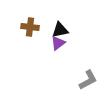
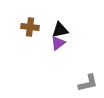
gray L-shape: moved 3 px down; rotated 15 degrees clockwise
